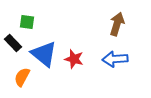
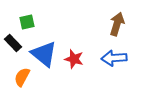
green square: rotated 21 degrees counterclockwise
blue arrow: moved 1 px left, 1 px up
